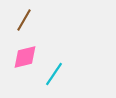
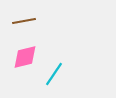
brown line: moved 1 px down; rotated 50 degrees clockwise
